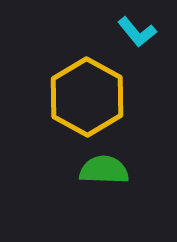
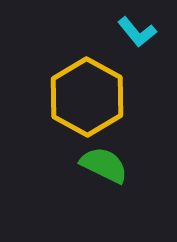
green semicircle: moved 5 px up; rotated 24 degrees clockwise
